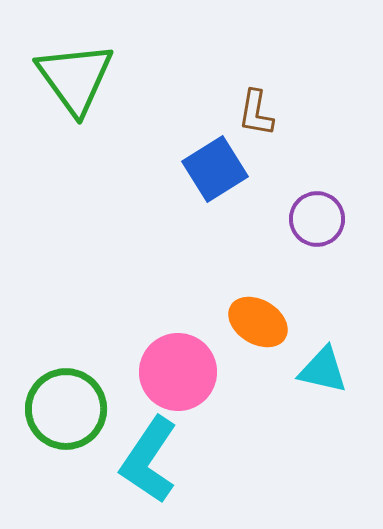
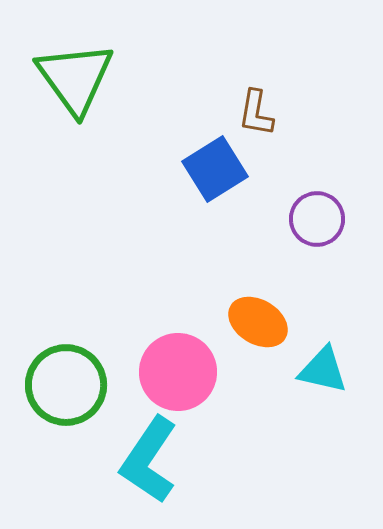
green circle: moved 24 px up
